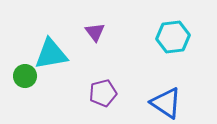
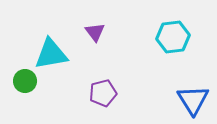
green circle: moved 5 px down
blue triangle: moved 27 px right, 3 px up; rotated 24 degrees clockwise
